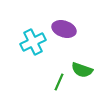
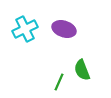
cyan cross: moved 8 px left, 13 px up
green semicircle: rotated 50 degrees clockwise
